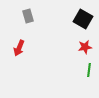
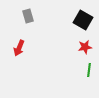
black square: moved 1 px down
